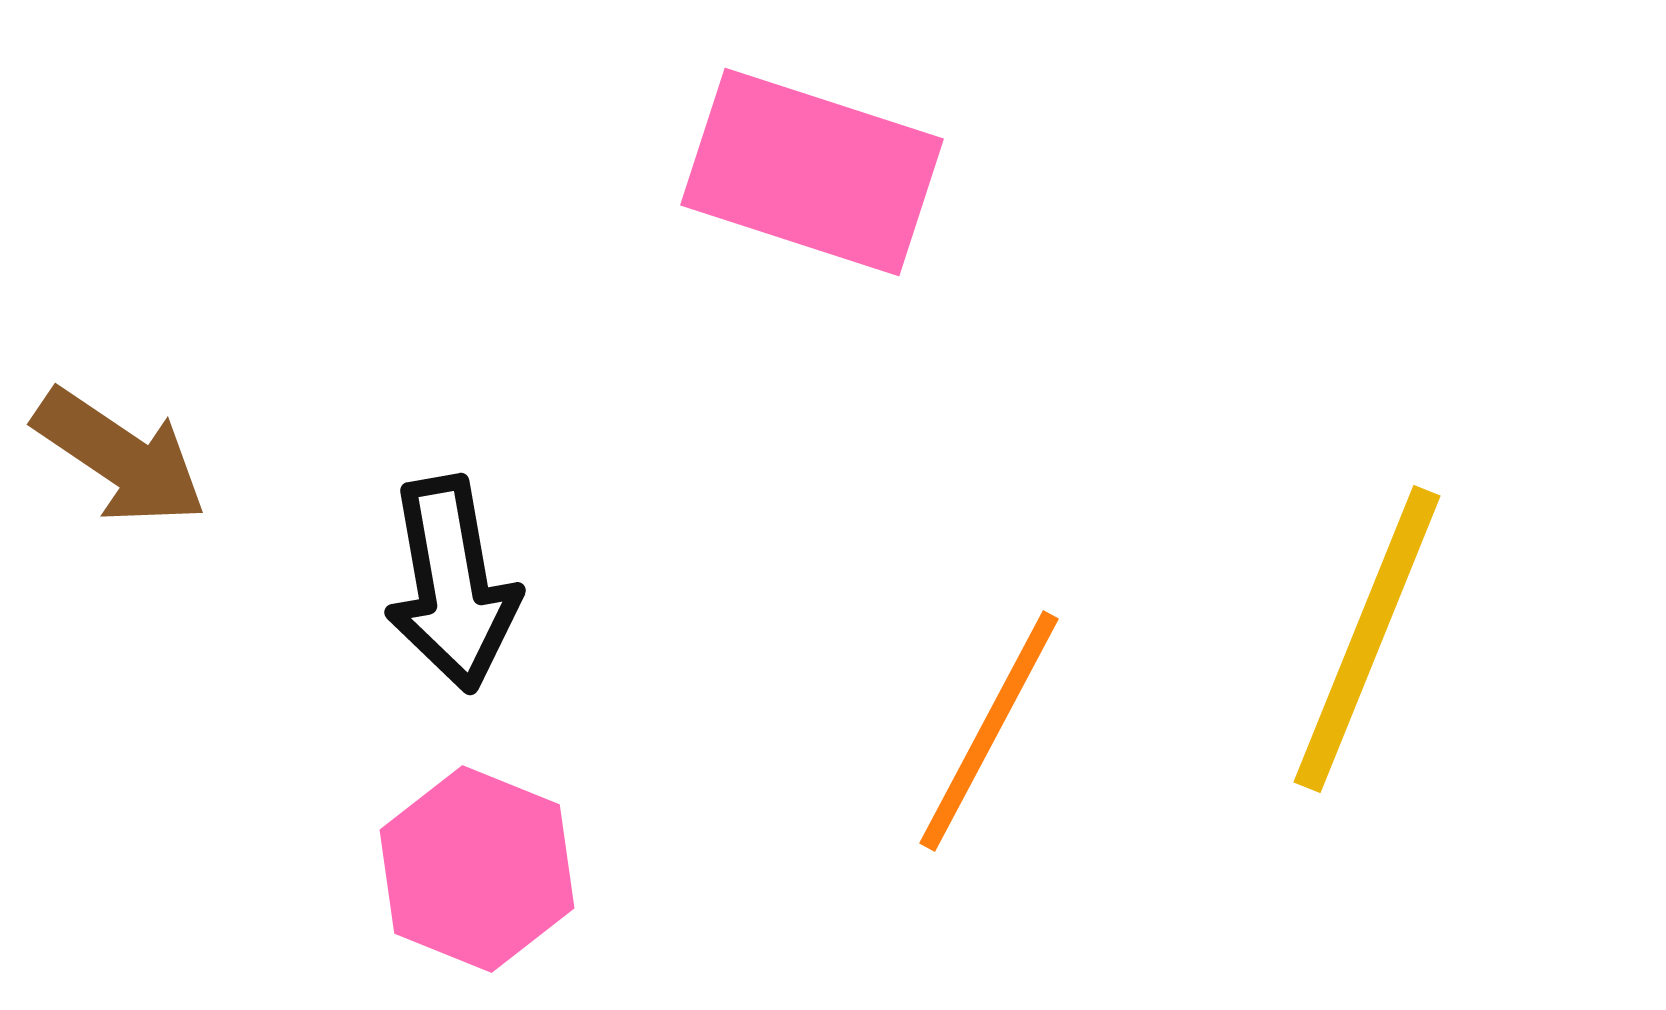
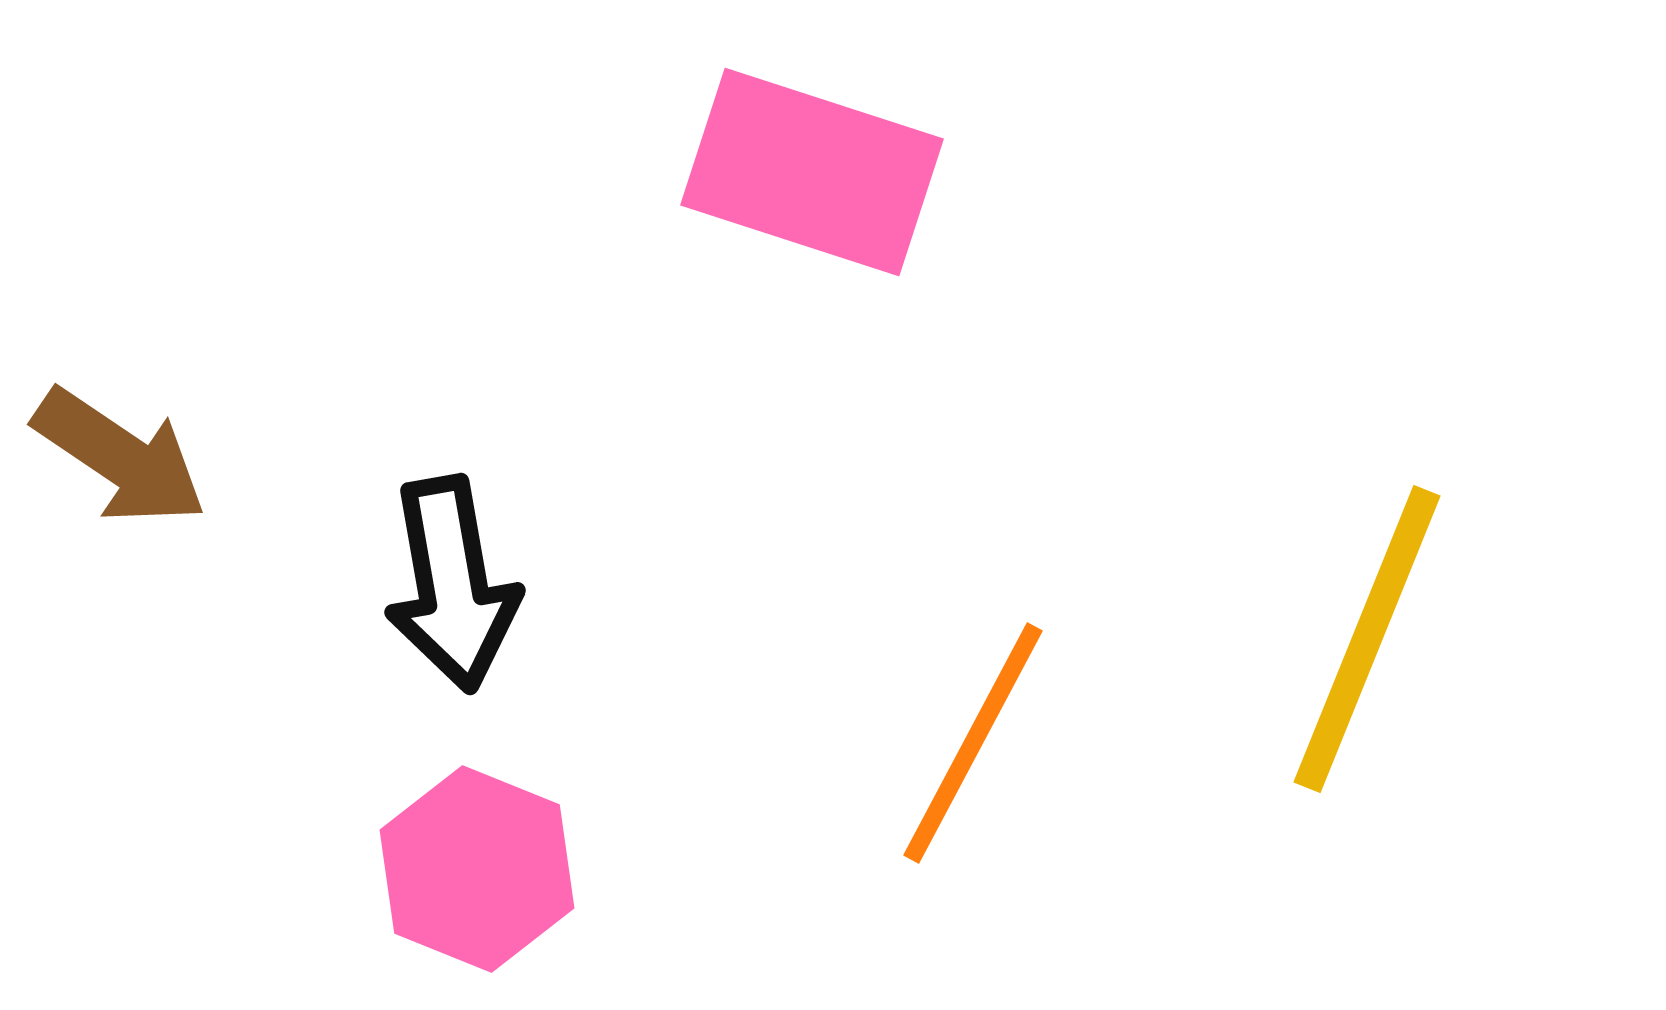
orange line: moved 16 px left, 12 px down
